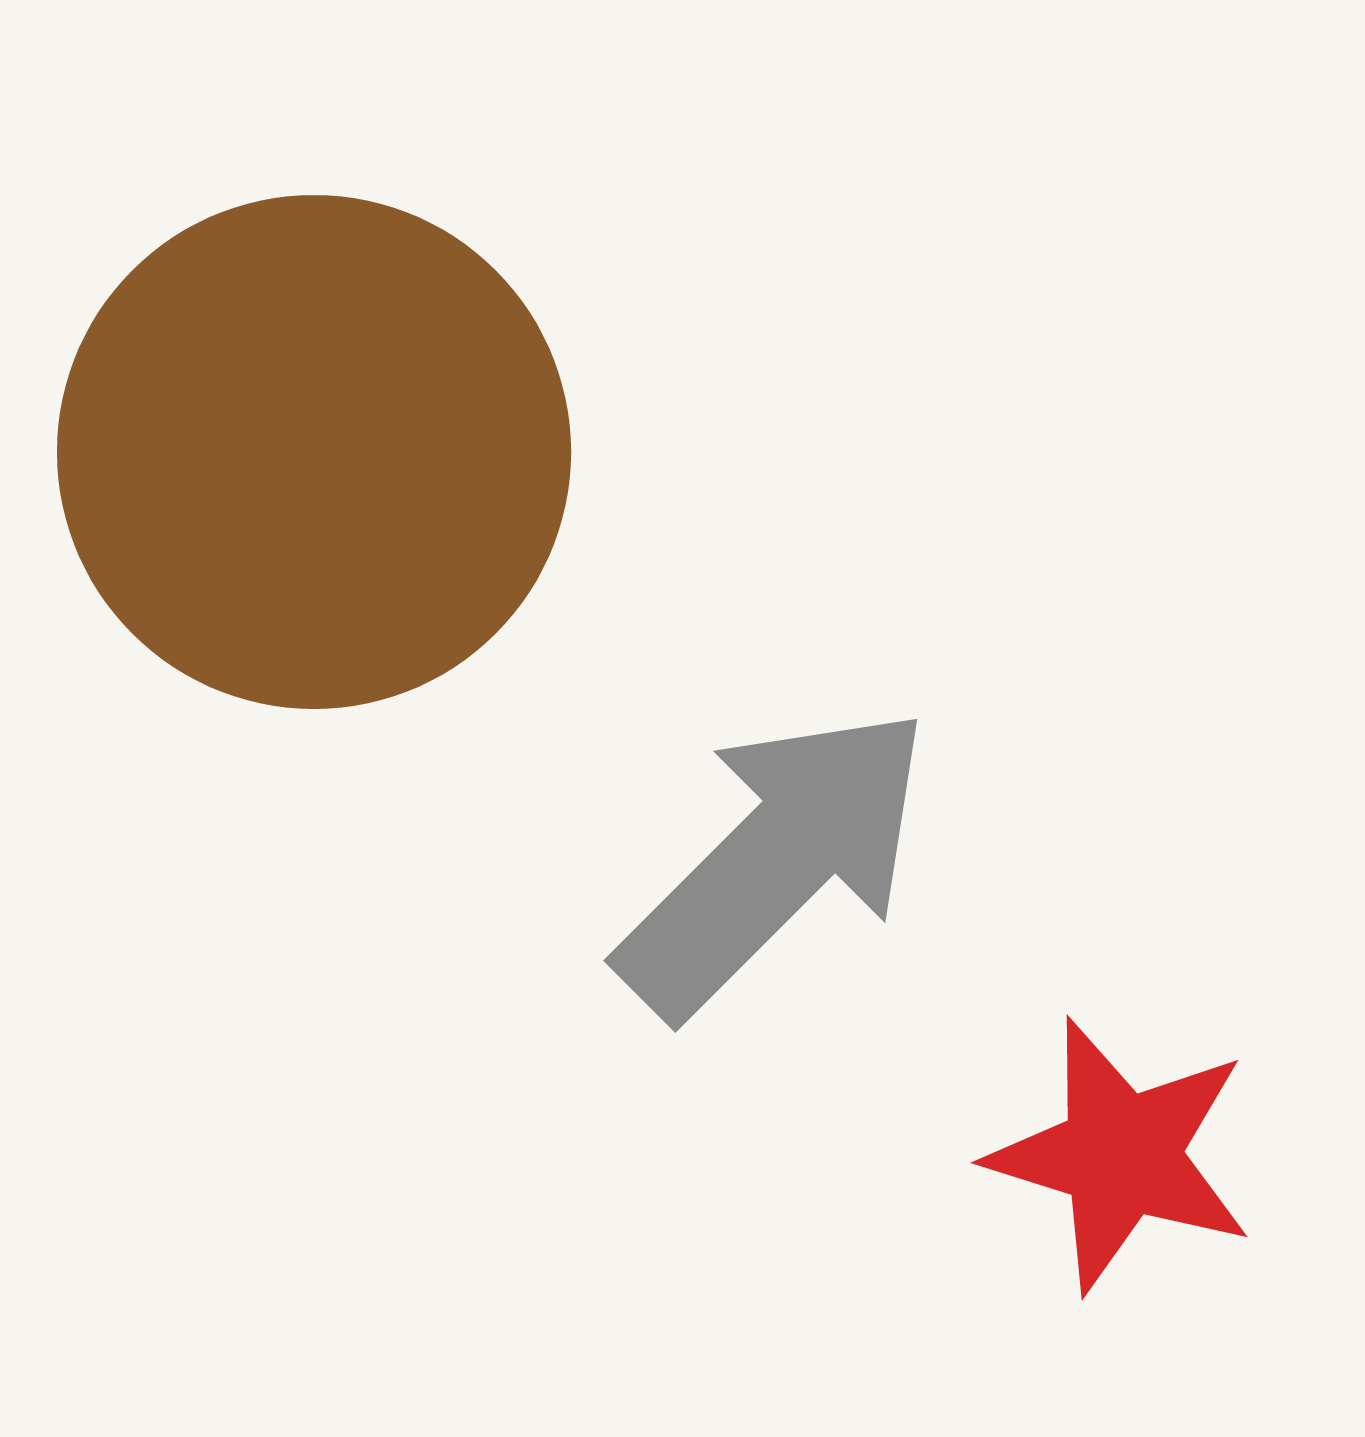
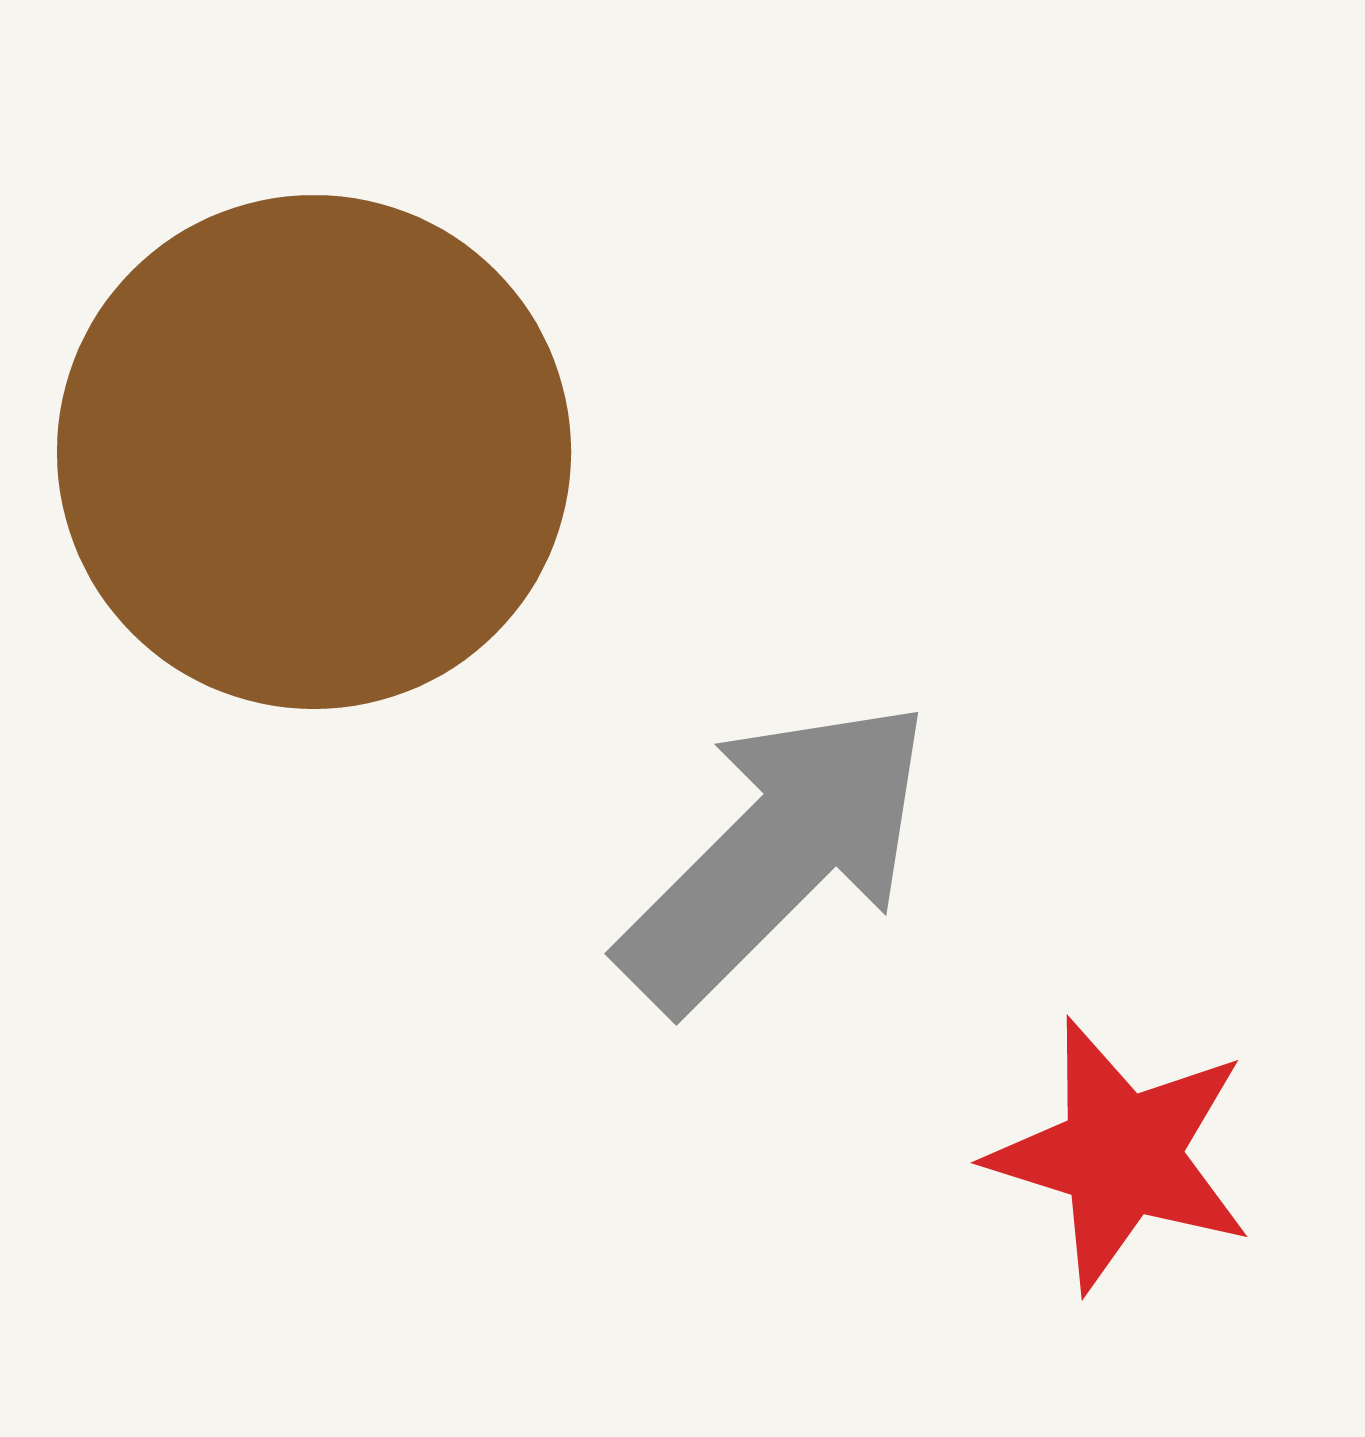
gray arrow: moved 1 px right, 7 px up
